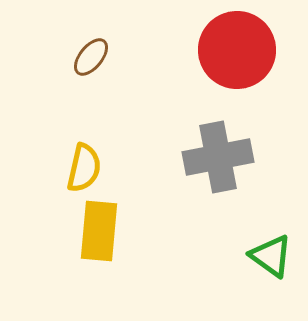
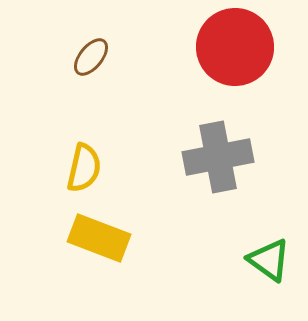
red circle: moved 2 px left, 3 px up
yellow rectangle: moved 7 px down; rotated 74 degrees counterclockwise
green triangle: moved 2 px left, 4 px down
